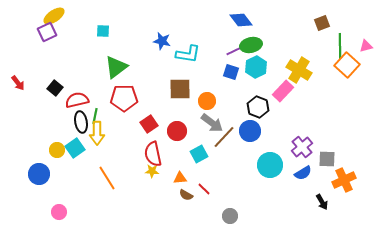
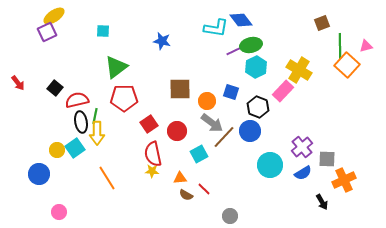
cyan L-shape at (188, 54): moved 28 px right, 26 px up
blue square at (231, 72): moved 20 px down
